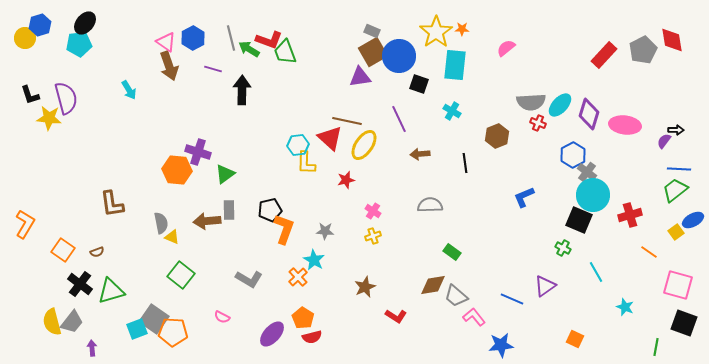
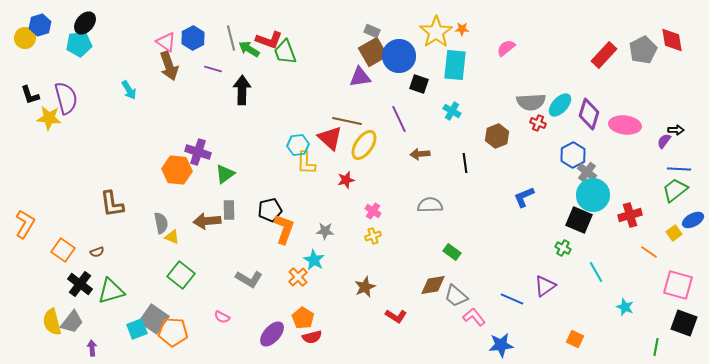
yellow square at (676, 232): moved 2 px left, 1 px down
